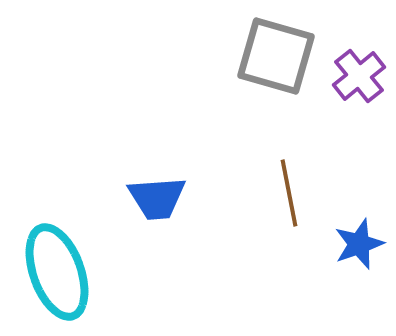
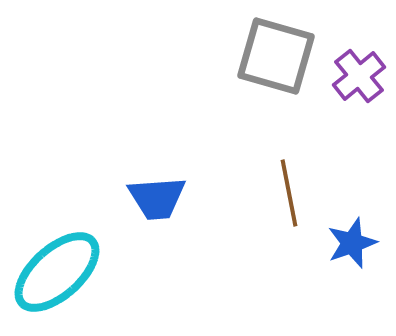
blue star: moved 7 px left, 1 px up
cyan ellipse: rotated 68 degrees clockwise
